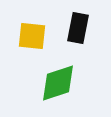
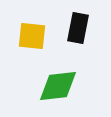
green diamond: moved 3 px down; rotated 12 degrees clockwise
